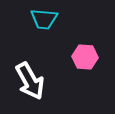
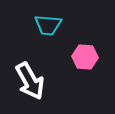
cyan trapezoid: moved 4 px right, 6 px down
